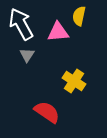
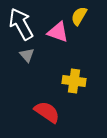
yellow semicircle: rotated 18 degrees clockwise
pink triangle: rotated 25 degrees clockwise
gray triangle: rotated 14 degrees counterclockwise
yellow cross: rotated 25 degrees counterclockwise
